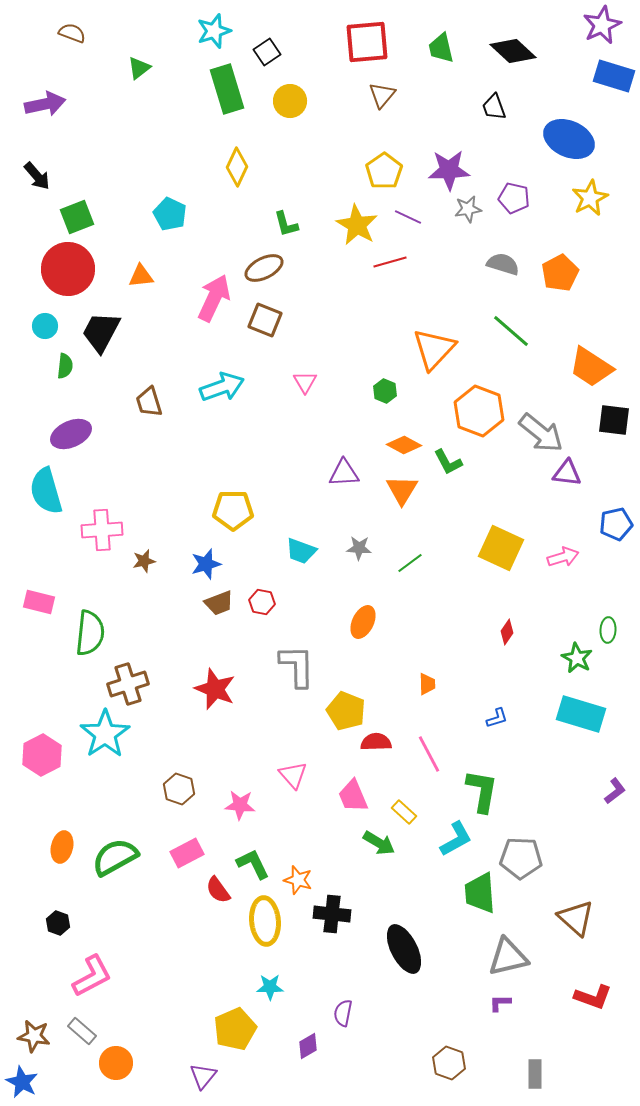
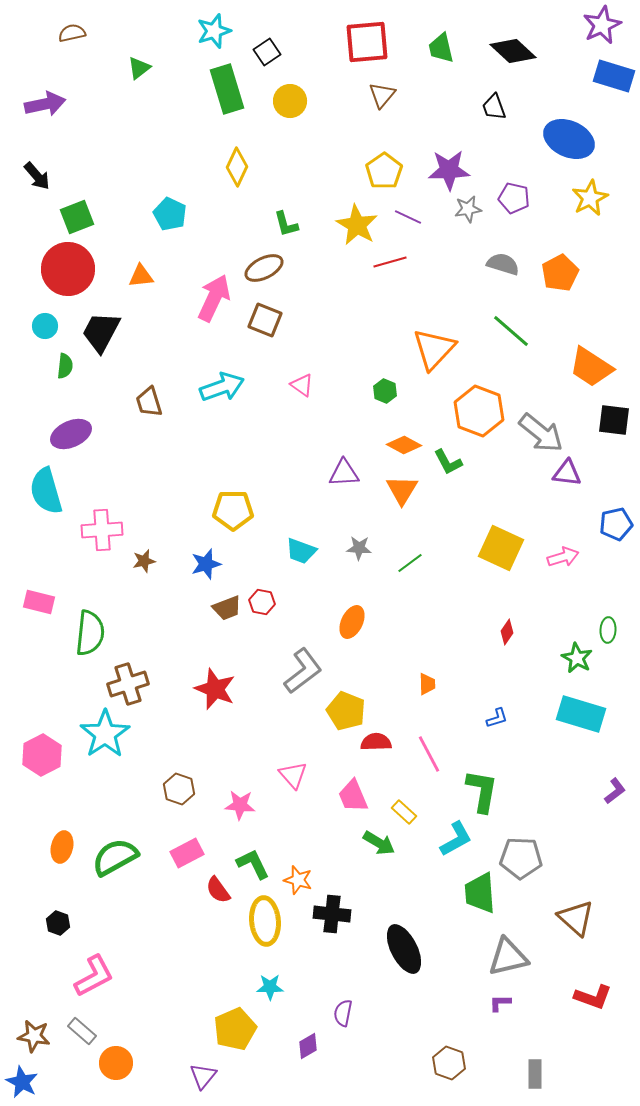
brown semicircle at (72, 33): rotated 32 degrees counterclockwise
pink triangle at (305, 382): moved 3 px left, 3 px down; rotated 25 degrees counterclockwise
brown trapezoid at (219, 603): moved 8 px right, 5 px down
orange ellipse at (363, 622): moved 11 px left
gray L-shape at (297, 666): moved 6 px right, 5 px down; rotated 54 degrees clockwise
pink L-shape at (92, 976): moved 2 px right
